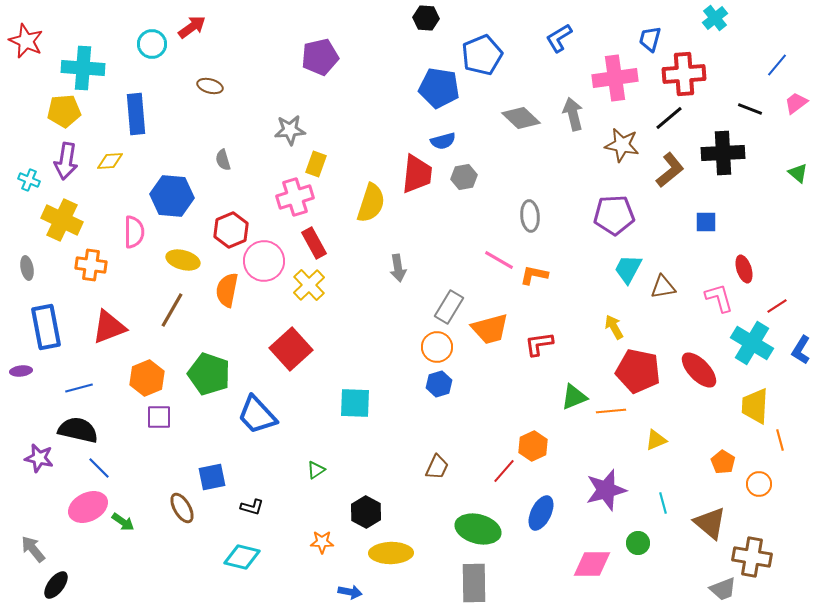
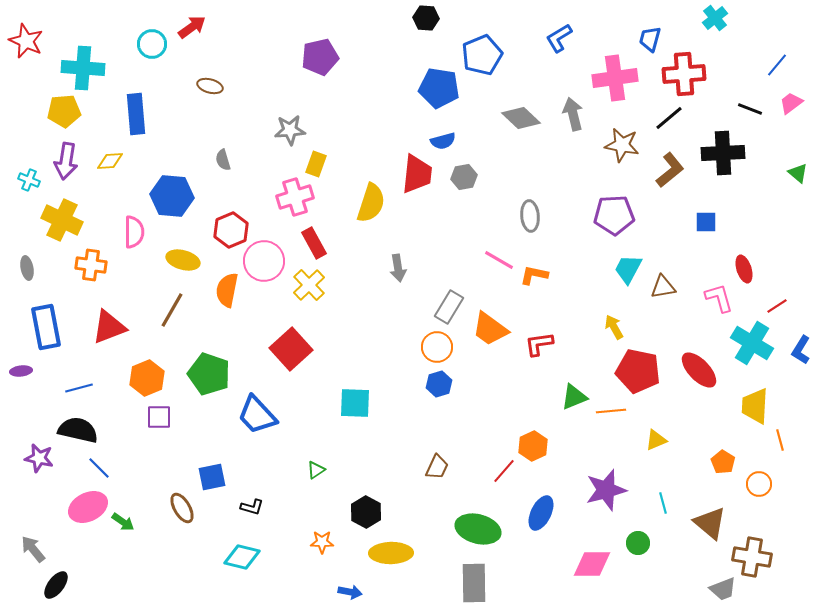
pink trapezoid at (796, 103): moved 5 px left
orange trapezoid at (490, 329): rotated 51 degrees clockwise
